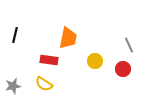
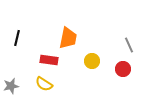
black line: moved 2 px right, 3 px down
yellow circle: moved 3 px left
gray star: moved 2 px left
